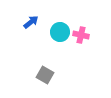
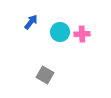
blue arrow: rotated 14 degrees counterclockwise
pink cross: moved 1 px right, 1 px up; rotated 14 degrees counterclockwise
